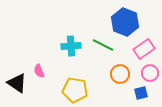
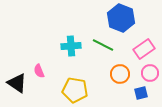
blue hexagon: moved 4 px left, 4 px up
